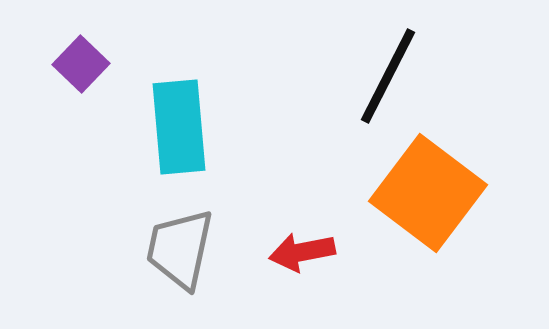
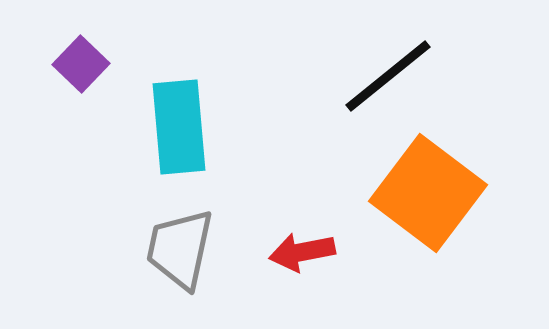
black line: rotated 24 degrees clockwise
